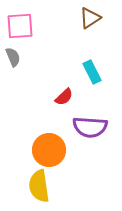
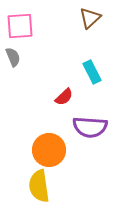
brown triangle: rotated 10 degrees counterclockwise
